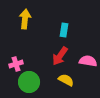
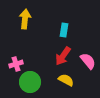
red arrow: moved 3 px right
pink semicircle: rotated 42 degrees clockwise
green circle: moved 1 px right
